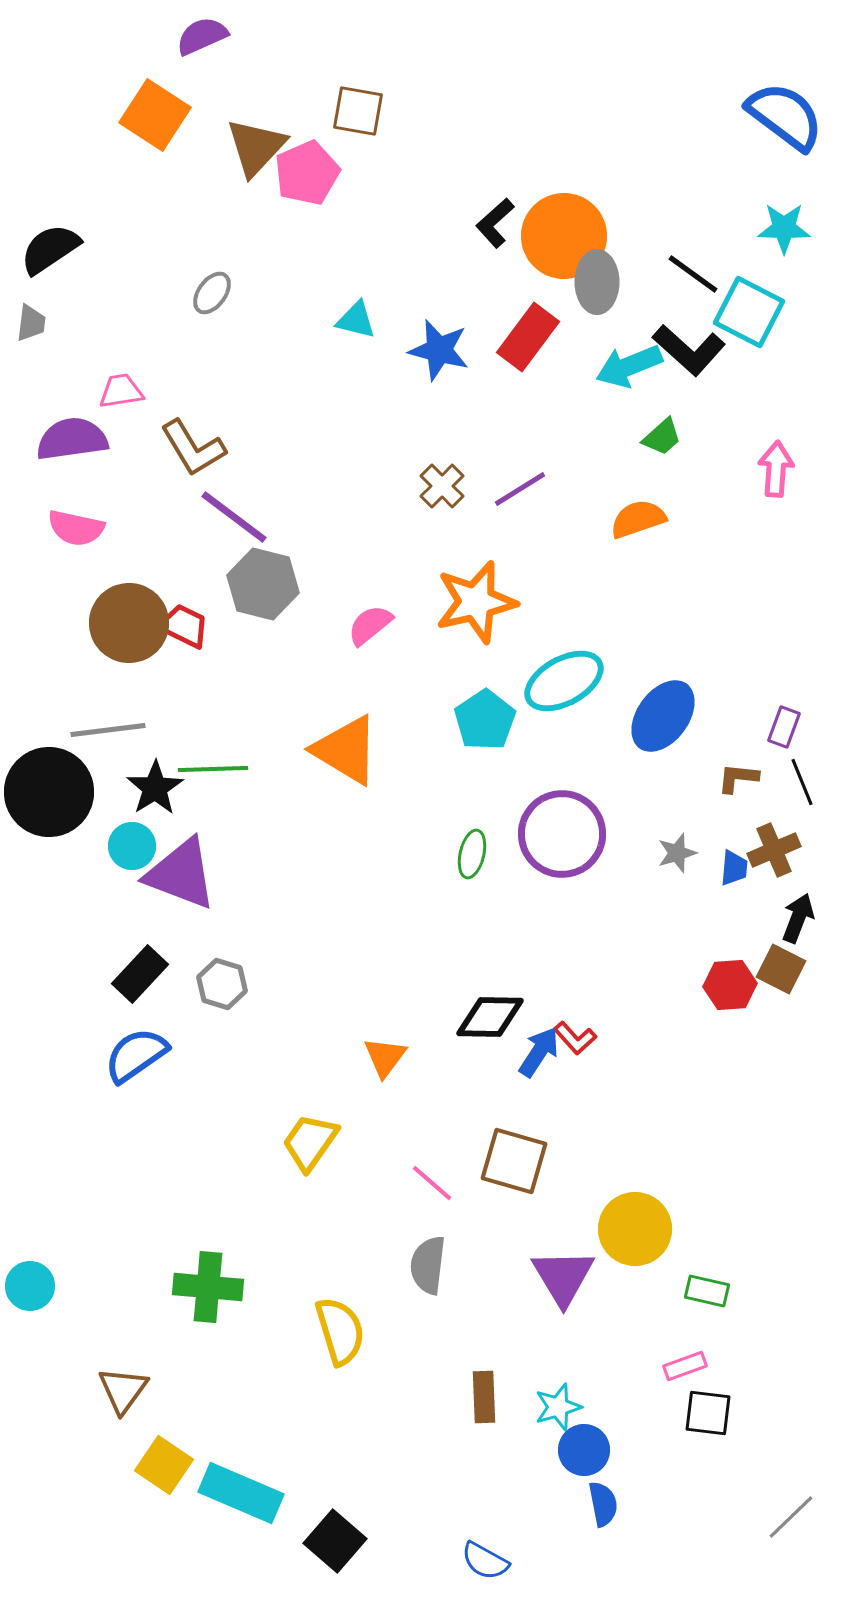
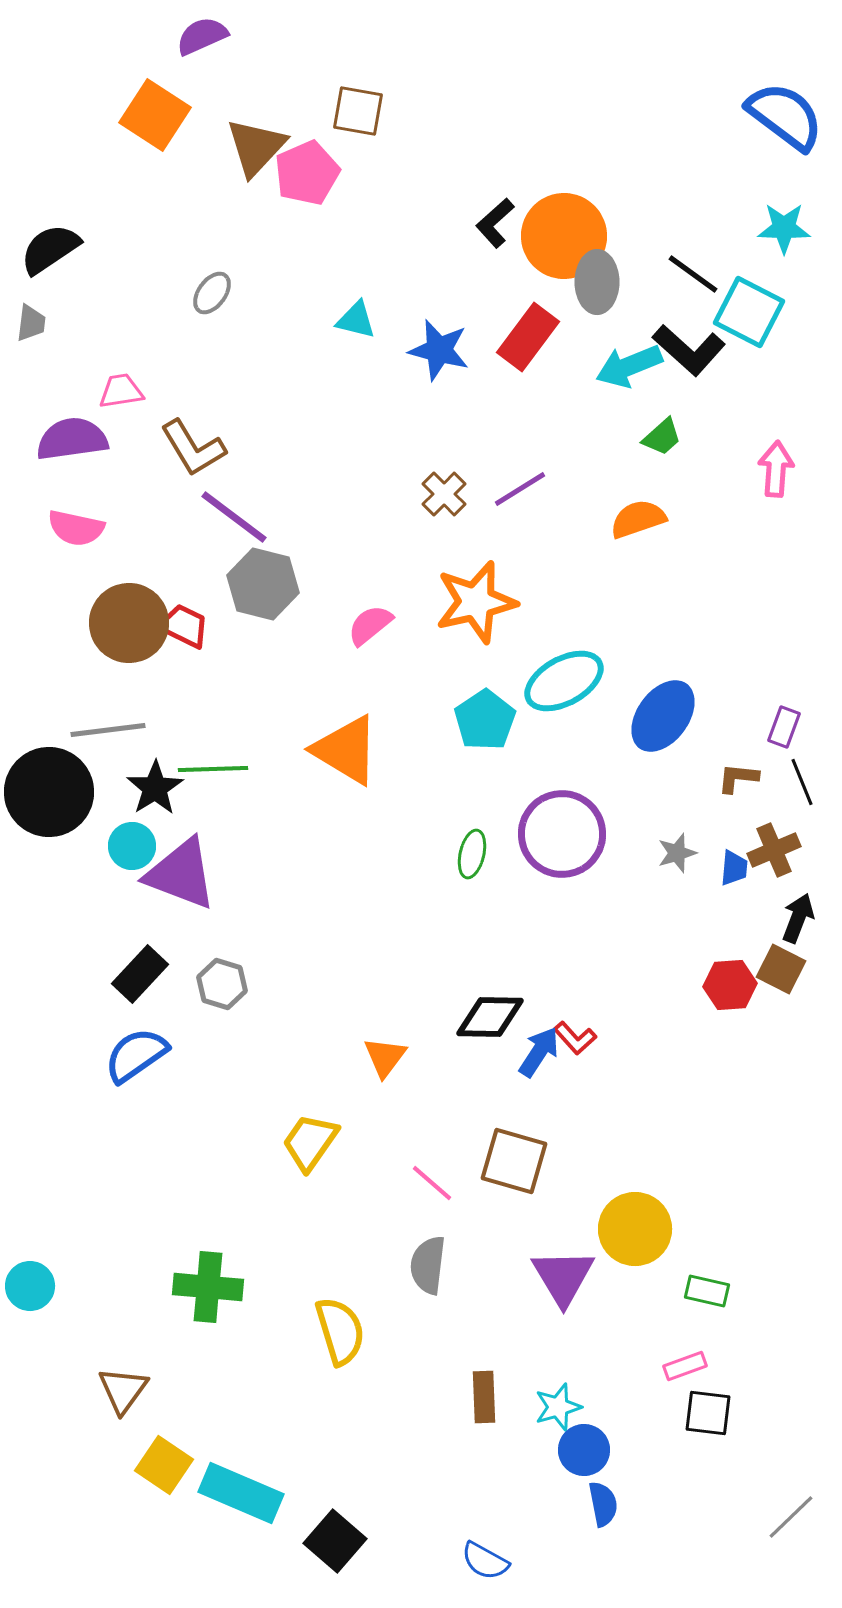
brown cross at (442, 486): moved 2 px right, 8 px down
